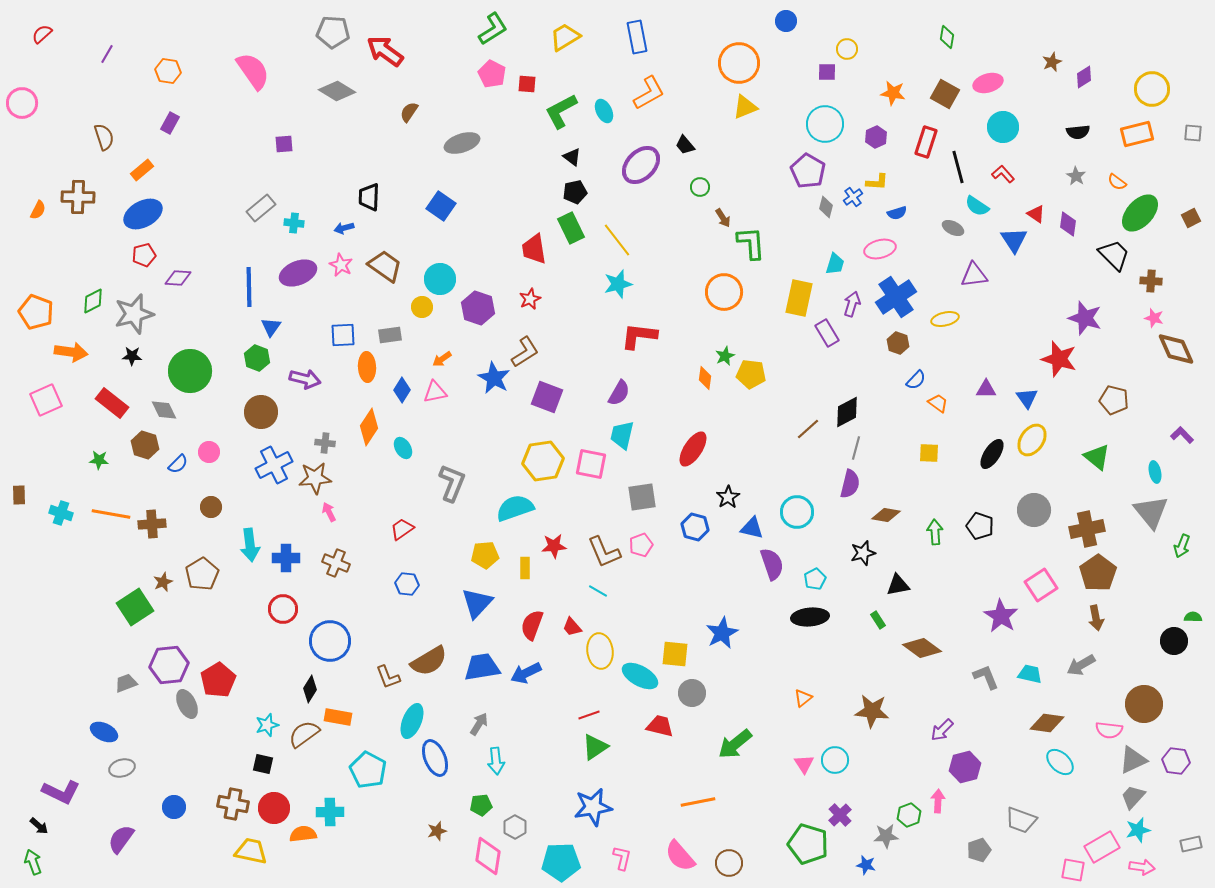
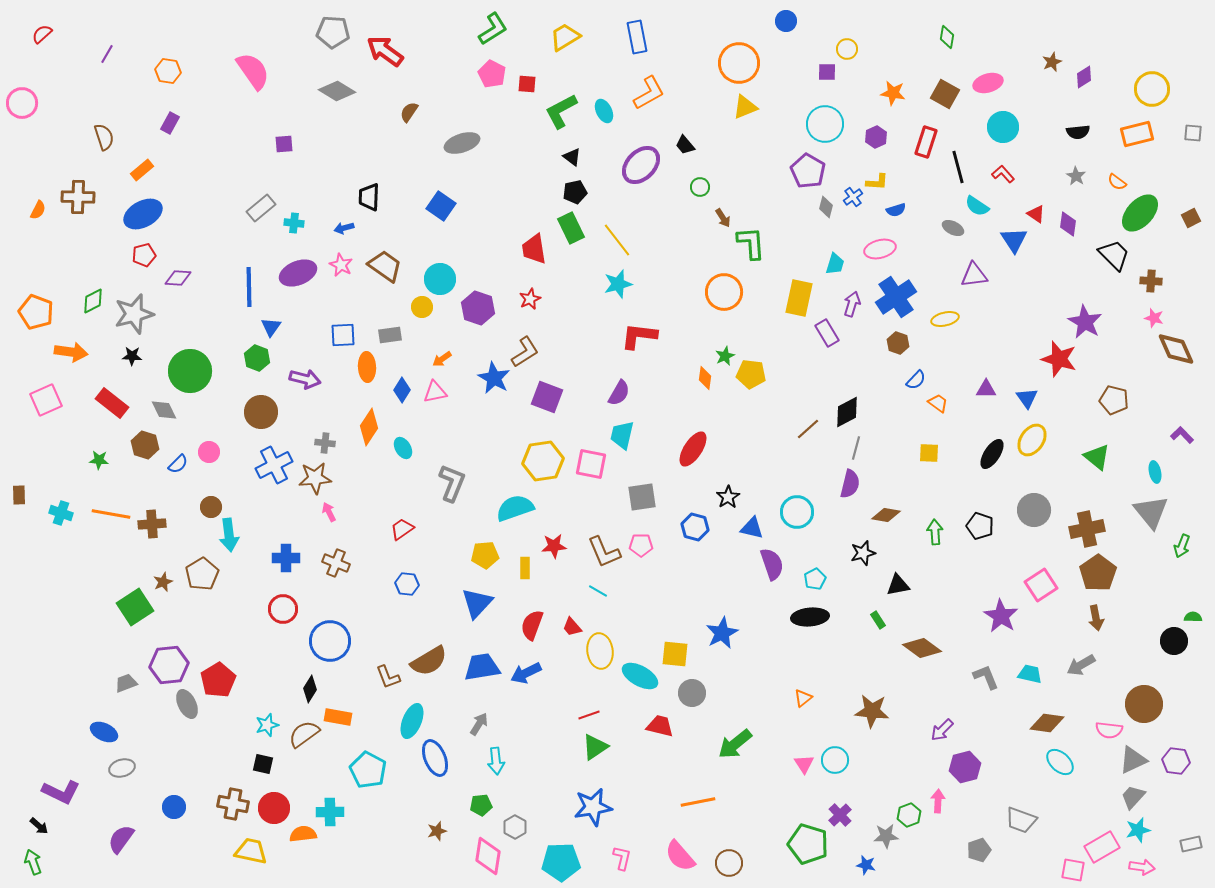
blue semicircle at (897, 213): moved 1 px left, 3 px up
purple star at (1085, 318): moved 4 px down; rotated 12 degrees clockwise
cyan arrow at (250, 545): moved 21 px left, 10 px up
pink pentagon at (641, 545): rotated 20 degrees clockwise
